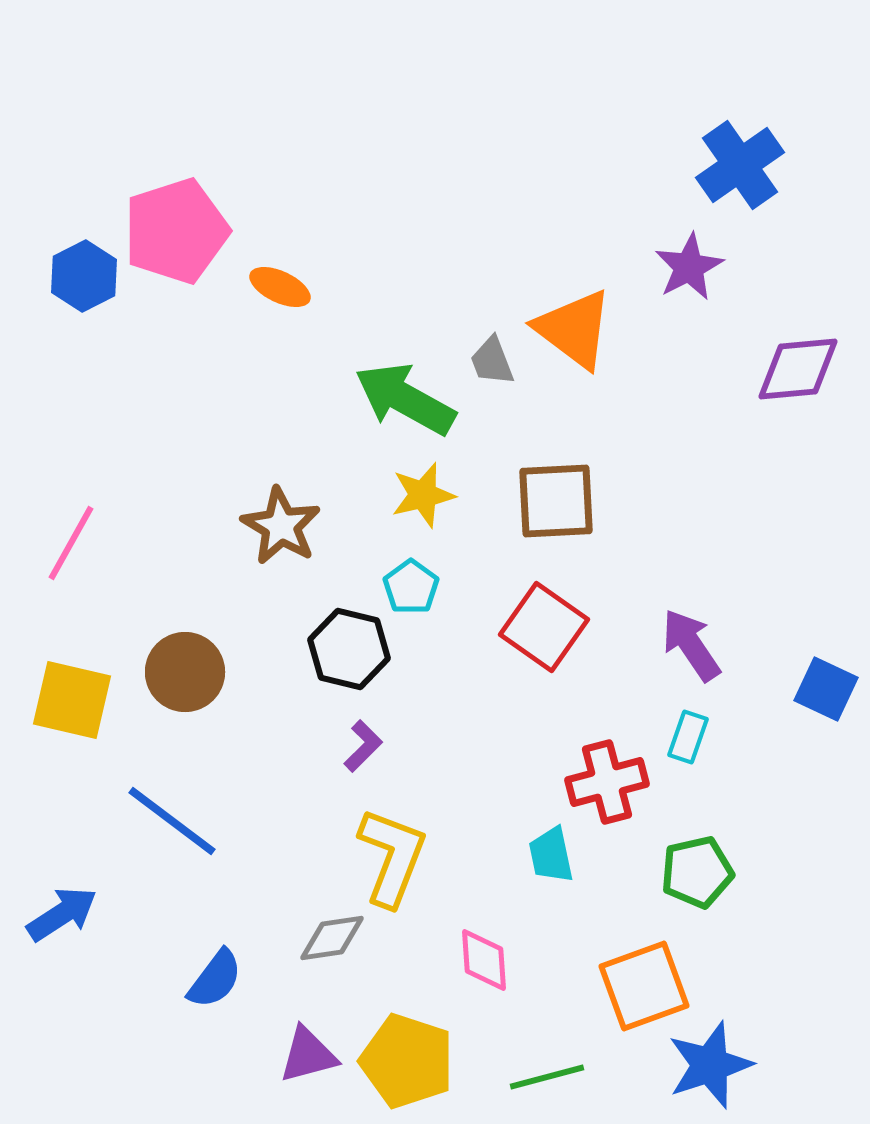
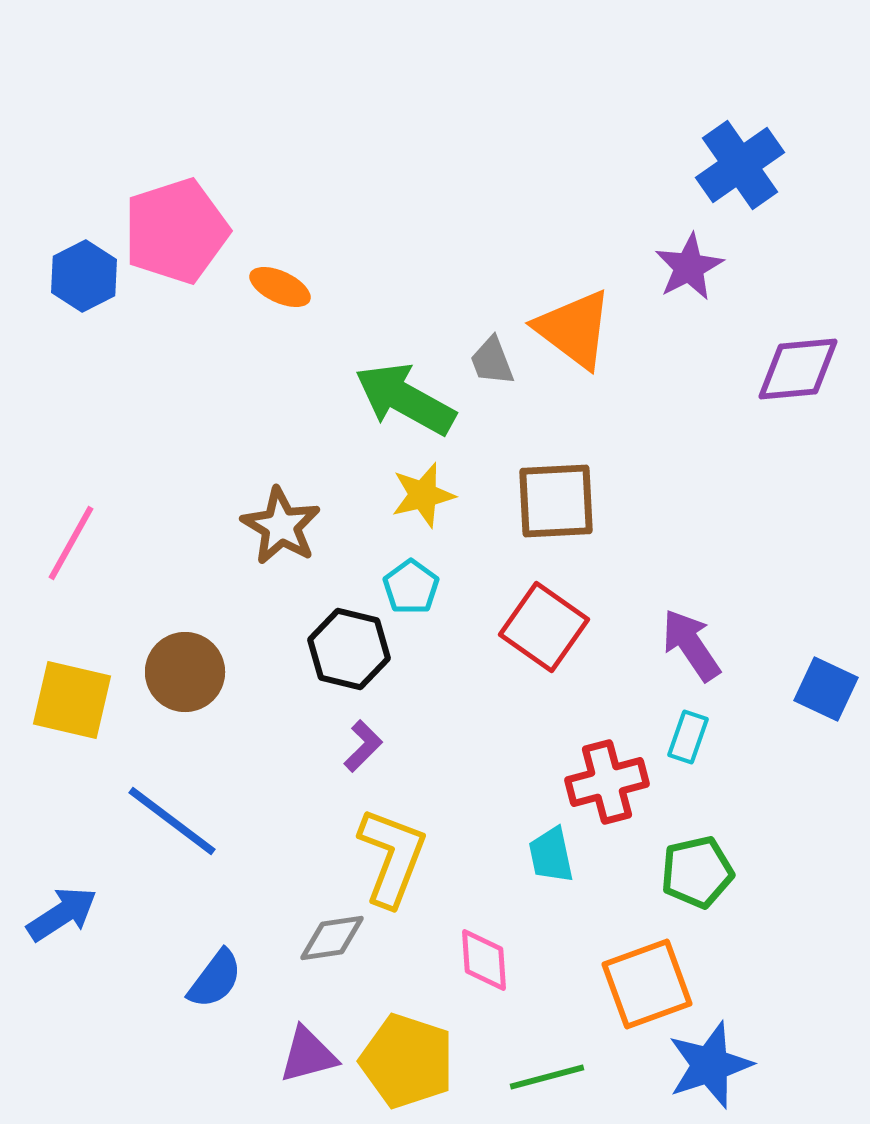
orange square: moved 3 px right, 2 px up
